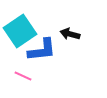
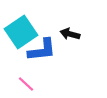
cyan square: moved 1 px right, 1 px down
pink line: moved 3 px right, 8 px down; rotated 18 degrees clockwise
